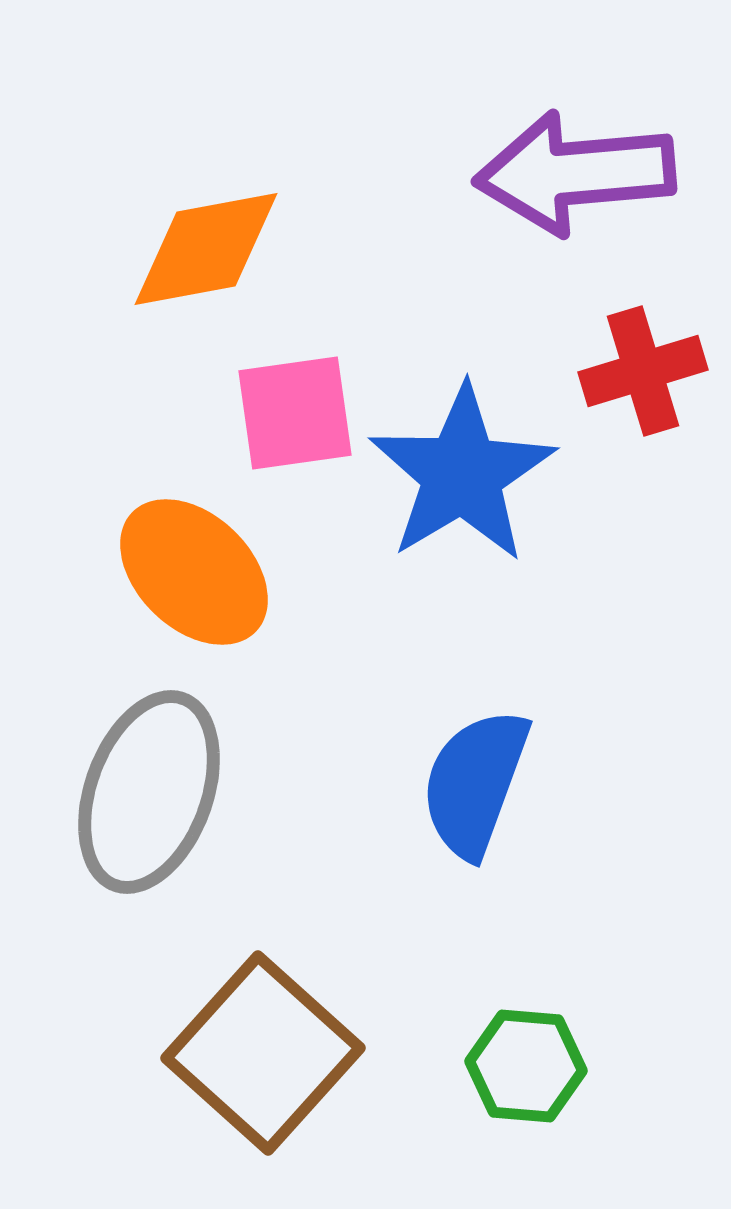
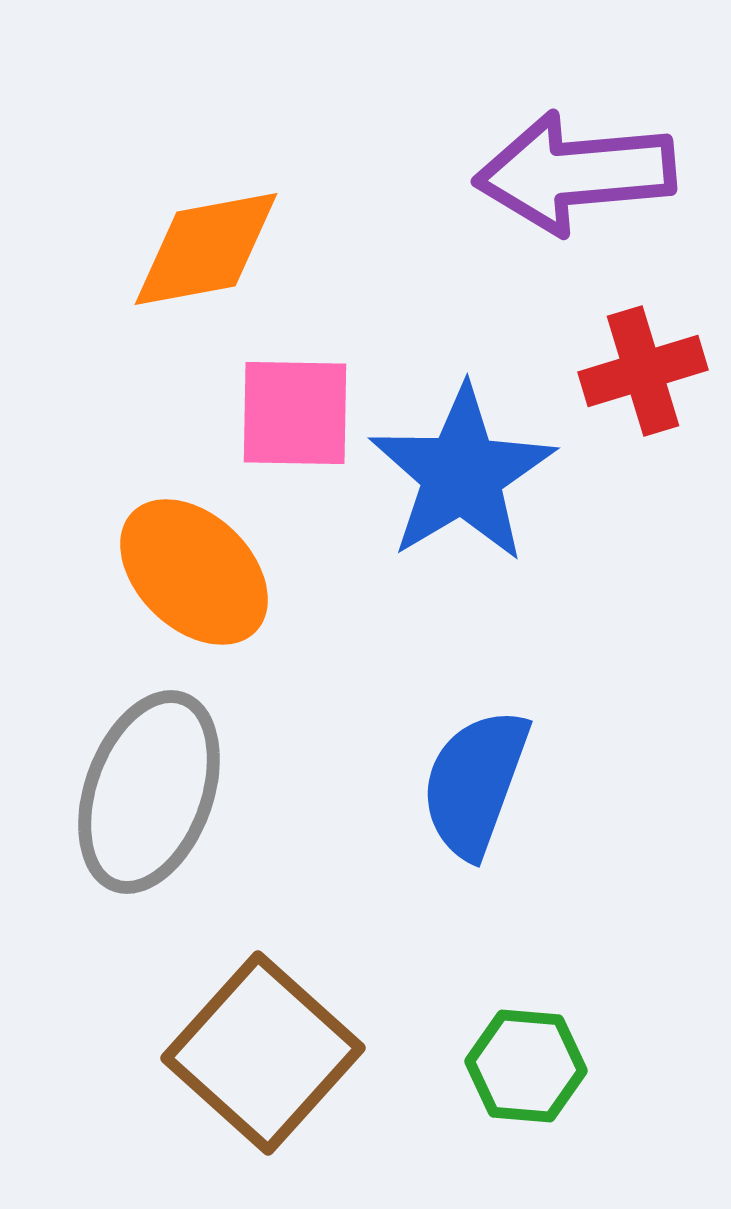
pink square: rotated 9 degrees clockwise
